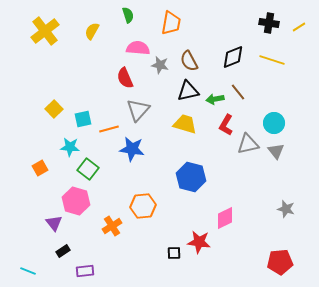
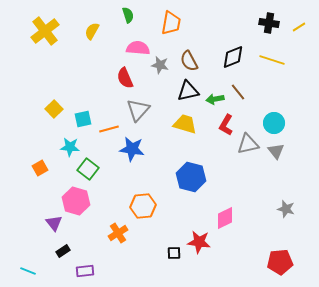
orange cross at (112, 226): moved 6 px right, 7 px down
